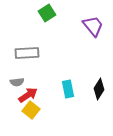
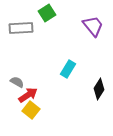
gray rectangle: moved 6 px left, 25 px up
gray semicircle: rotated 144 degrees counterclockwise
cyan rectangle: moved 20 px up; rotated 42 degrees clockwise
